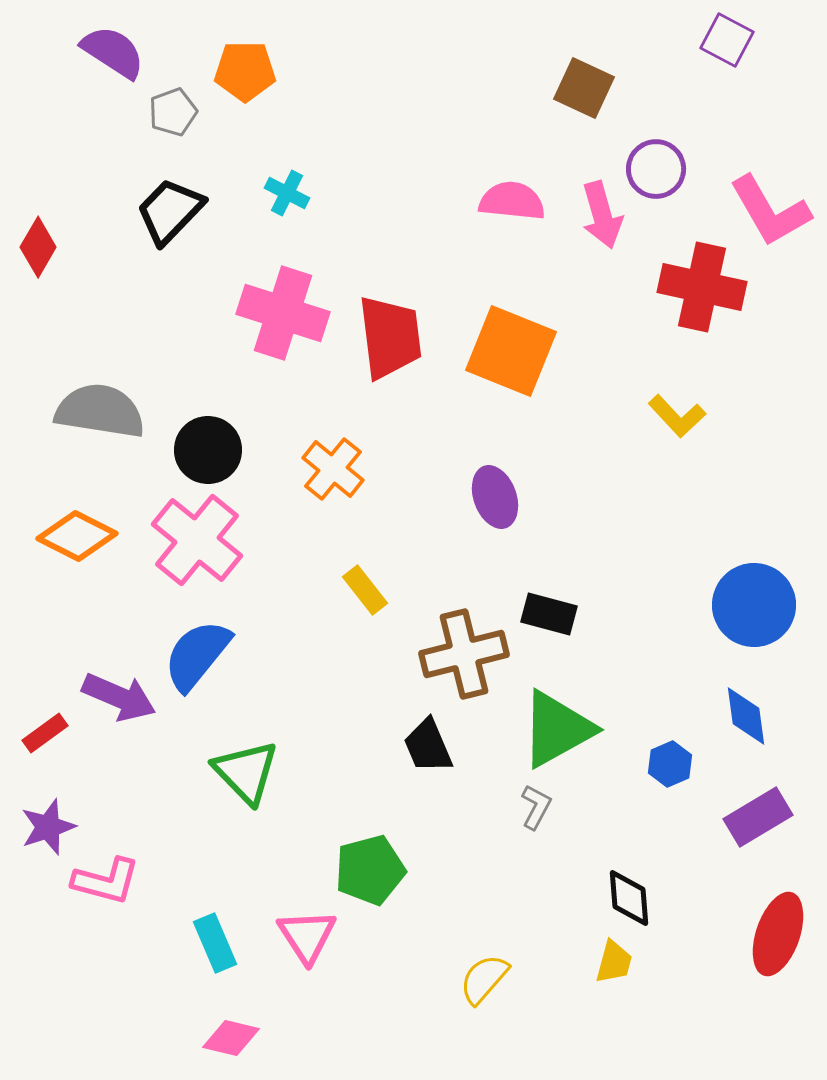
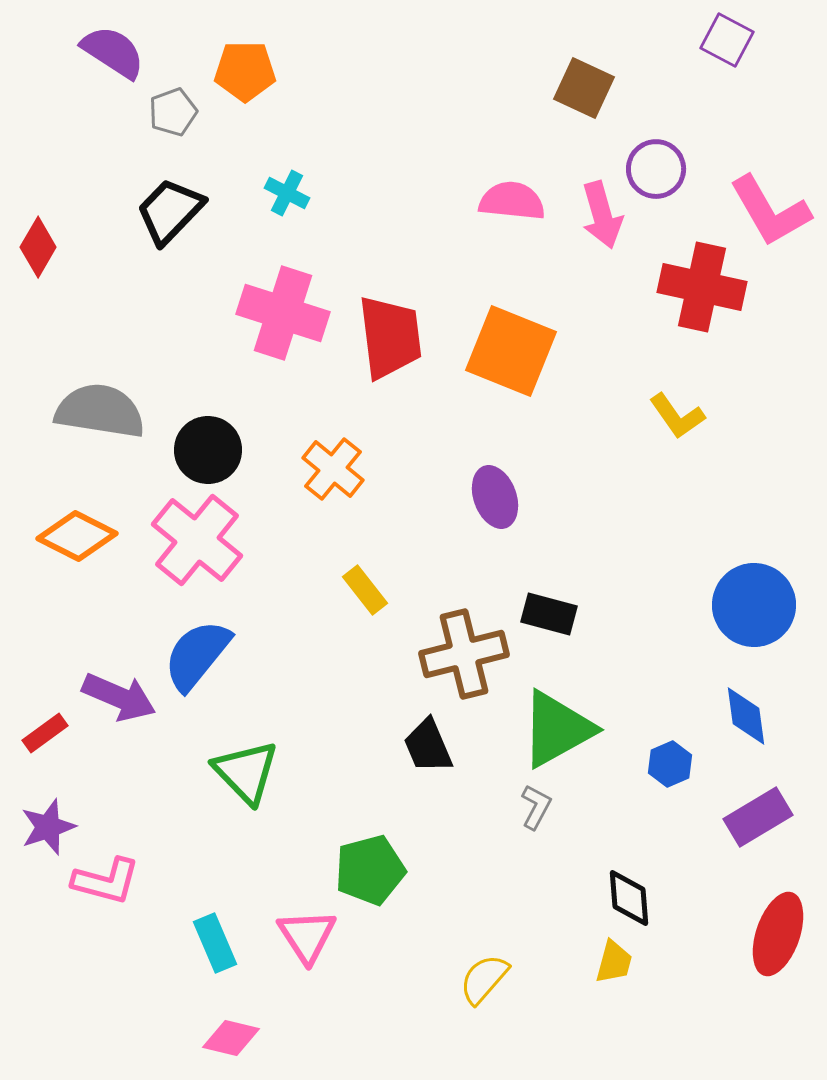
yellow L-shape at (677, 416): rotated 8 degrees clockwise
